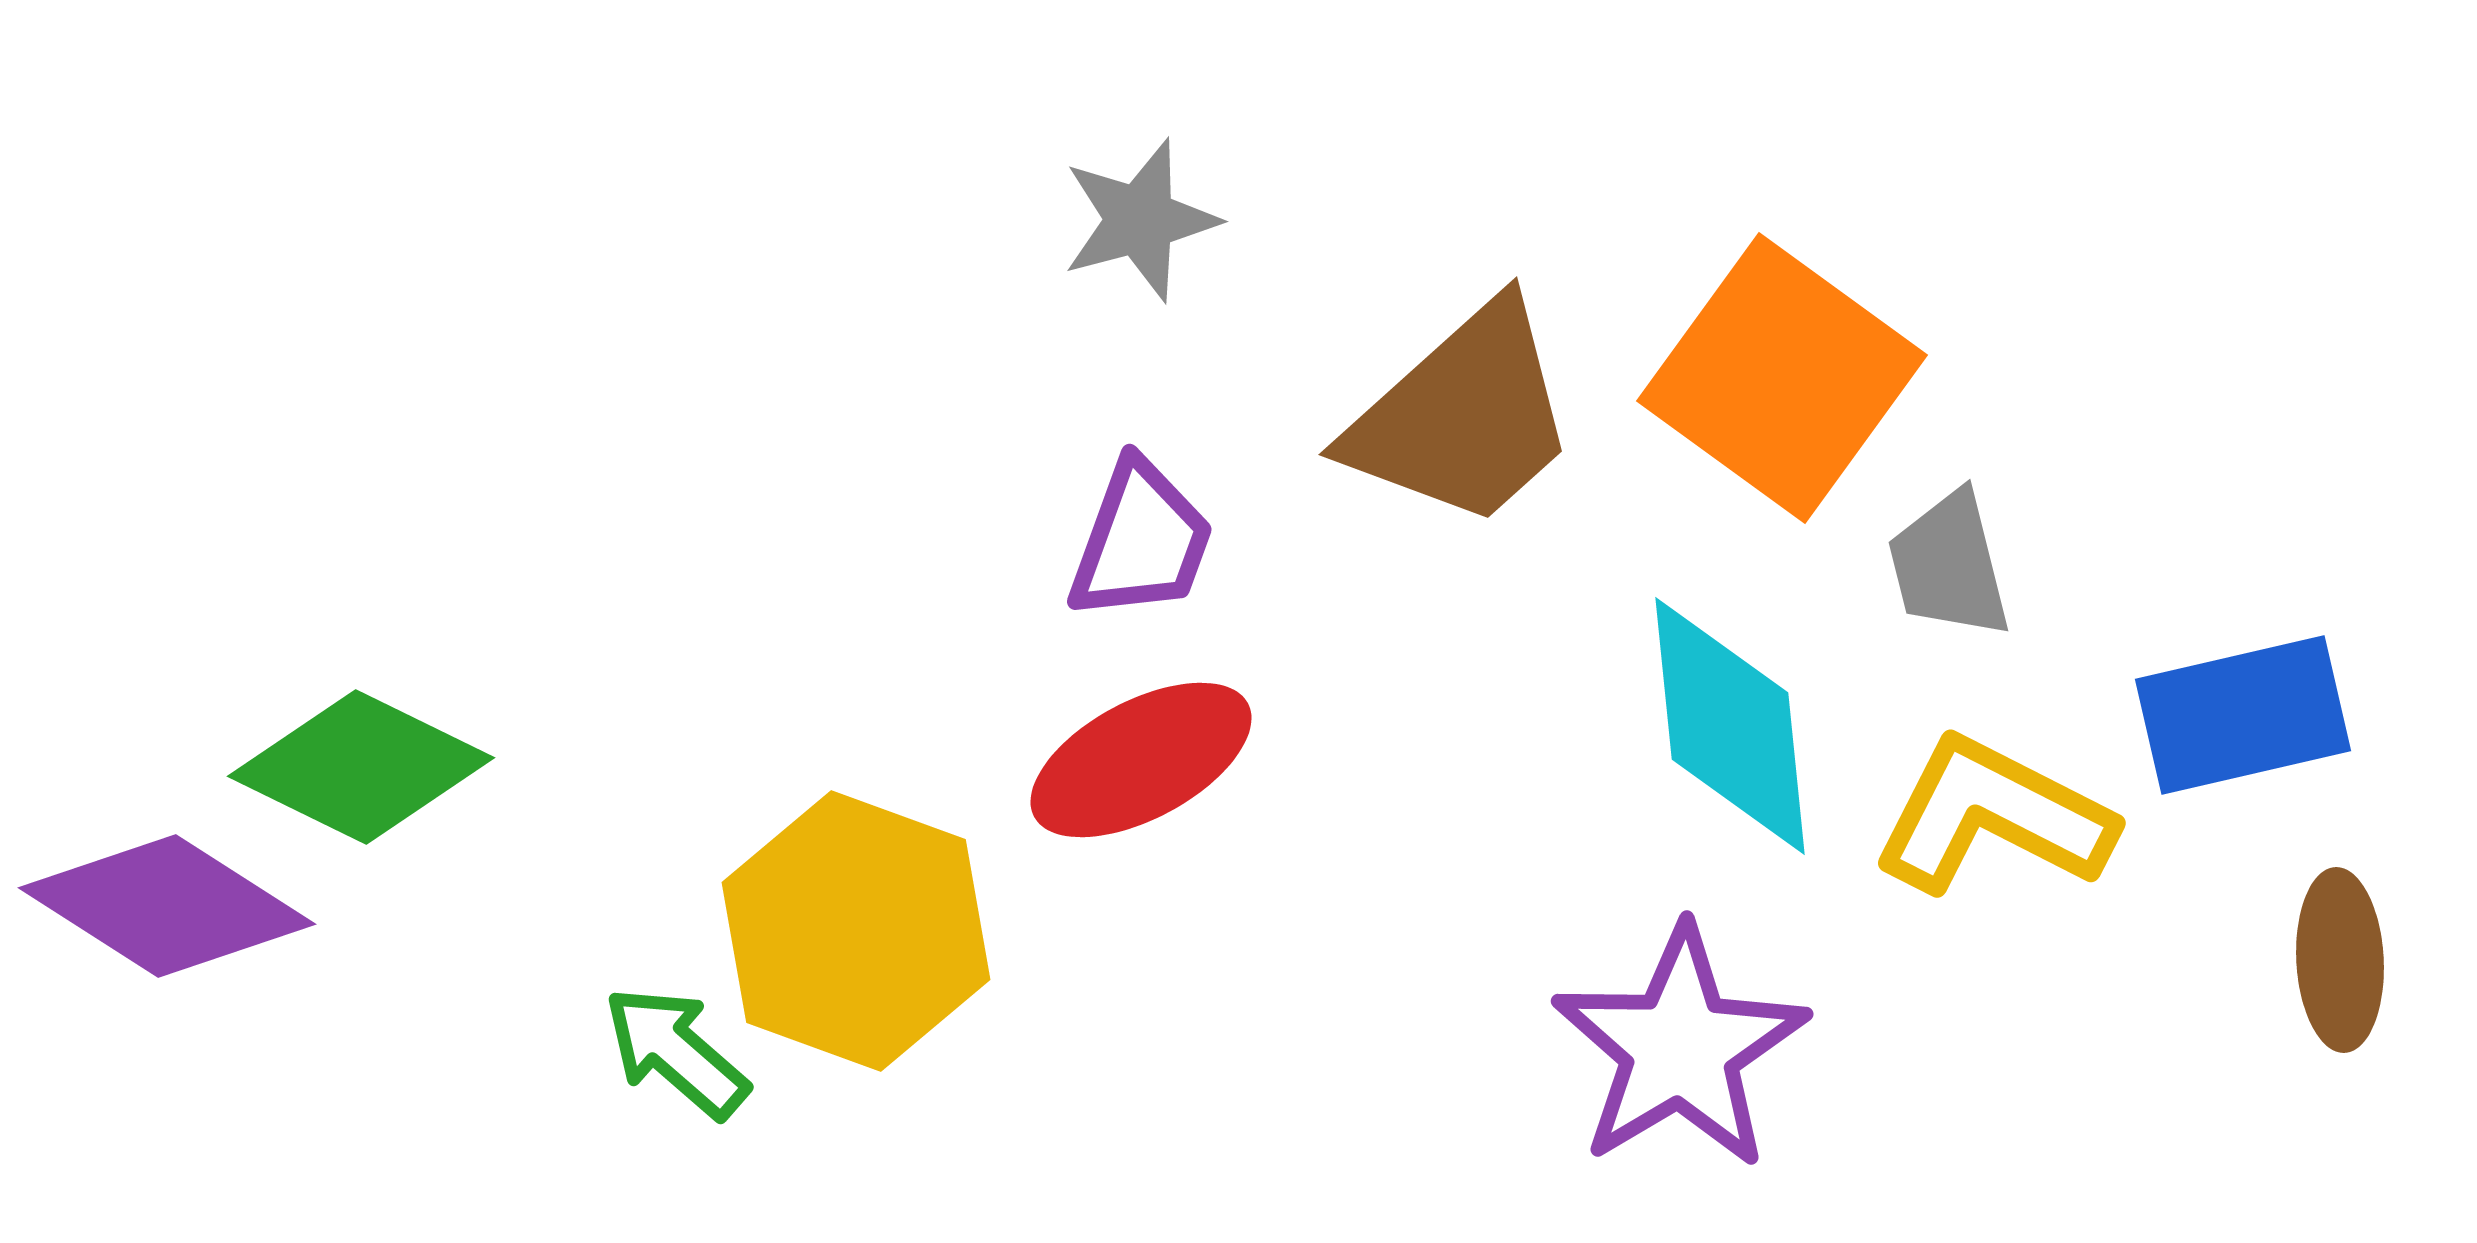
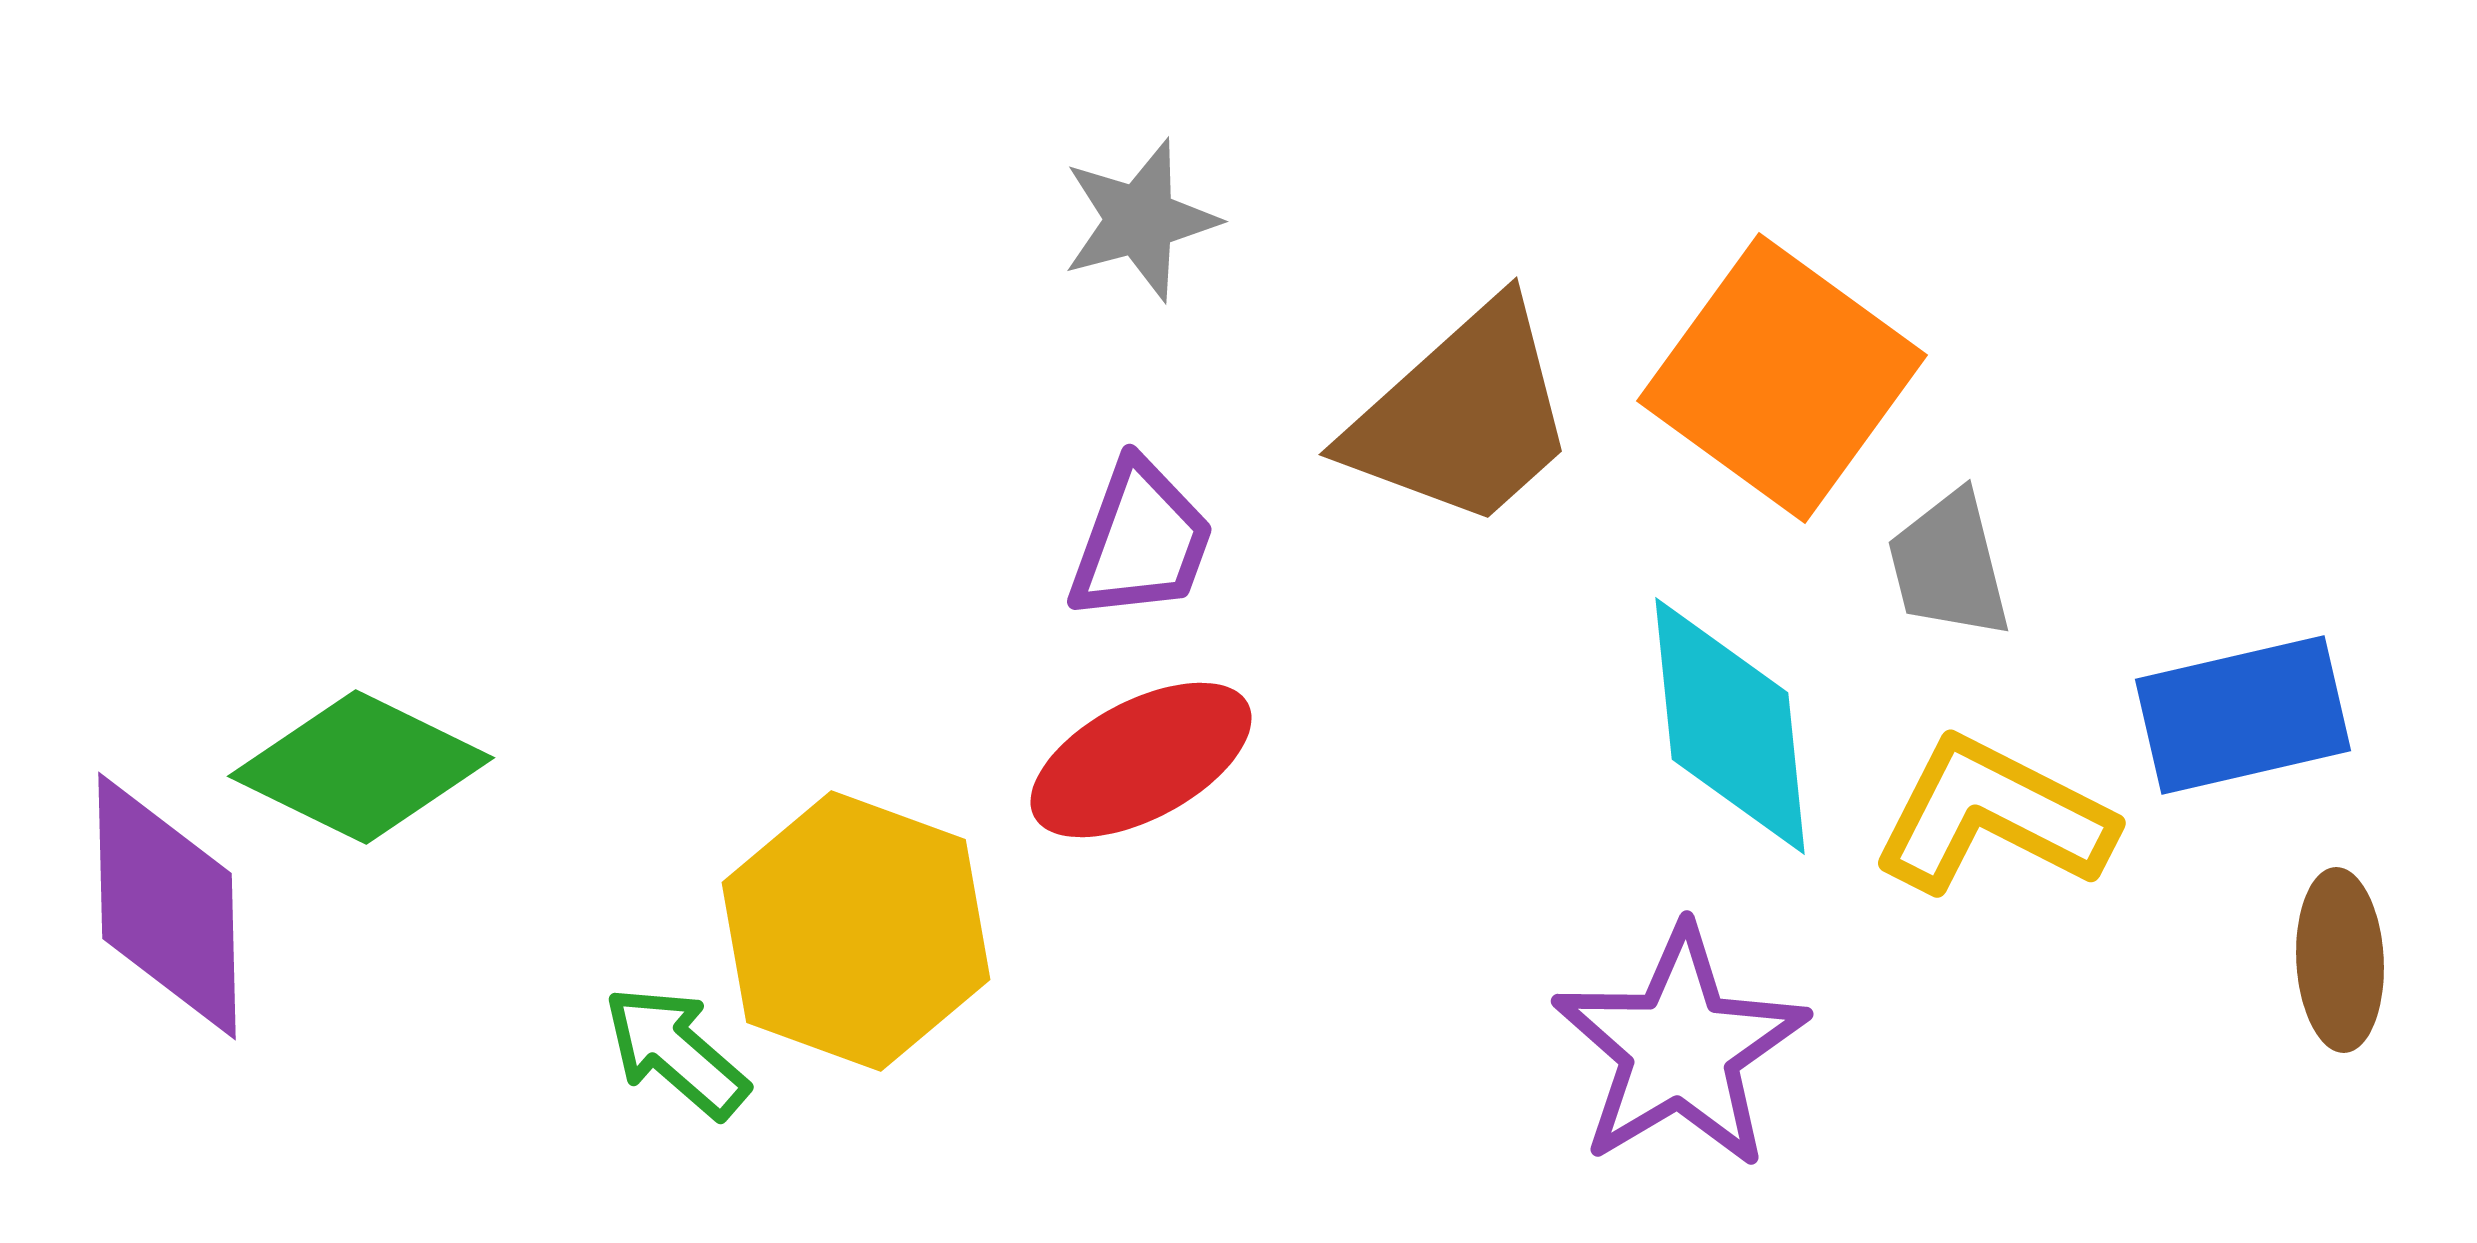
purple diamond: rotated 56 degrees clockwise
